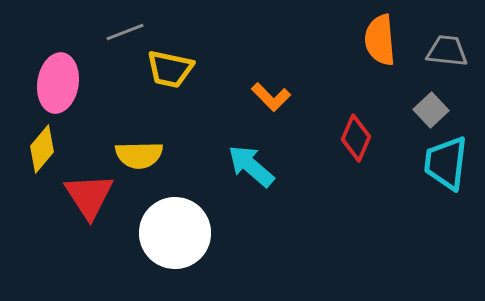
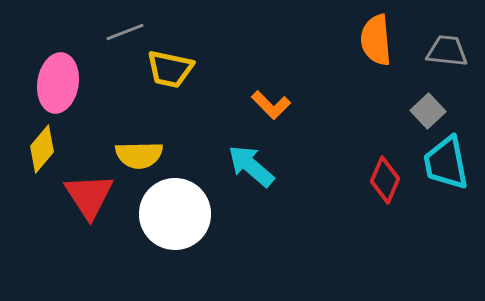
orange semicircle: moved 4 px left
orange L-shape: moved 8 px down
gray square: moved 3 px left, 1 px down
red diamond: moved 29 px right, 42 px down
cyan trapezoid: rotated 18 degrees counterclockwise
white circle: moved 19 px up
